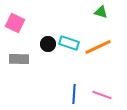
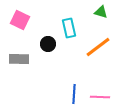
pink square: moved 5 px right, 3 px up
cyan rectangle: moved 15 px up; rotated 60 degrees clockwise
orange line: rotated 12 degrees counterclockwise
pink line: moved 2 px left, 2 px down; rotated 18 degrees counterclockwise
